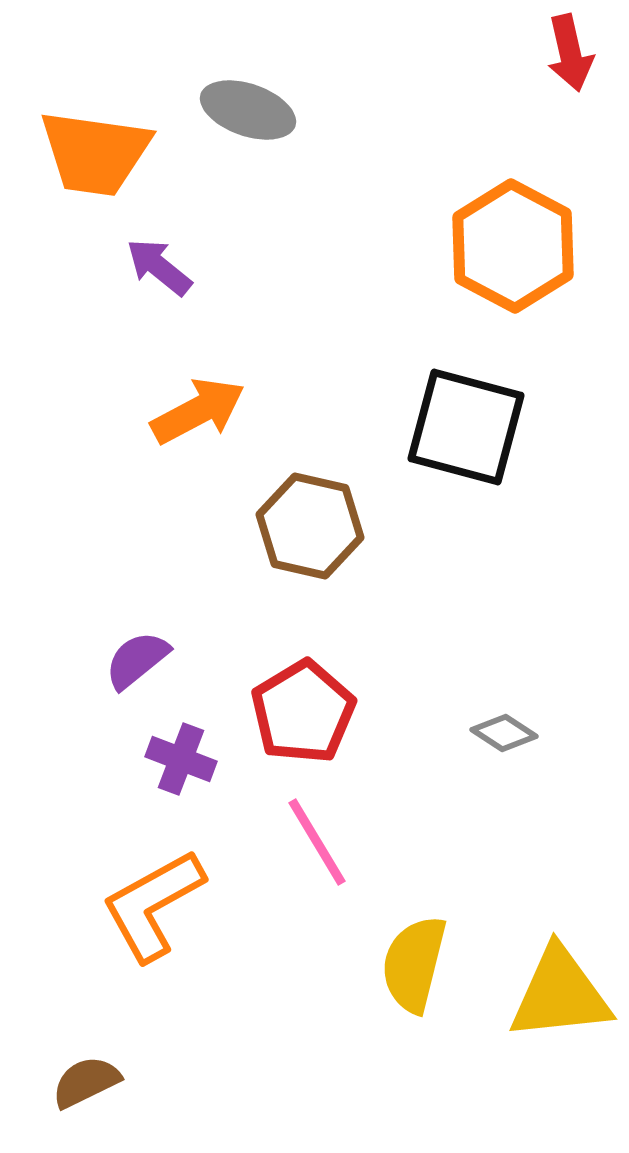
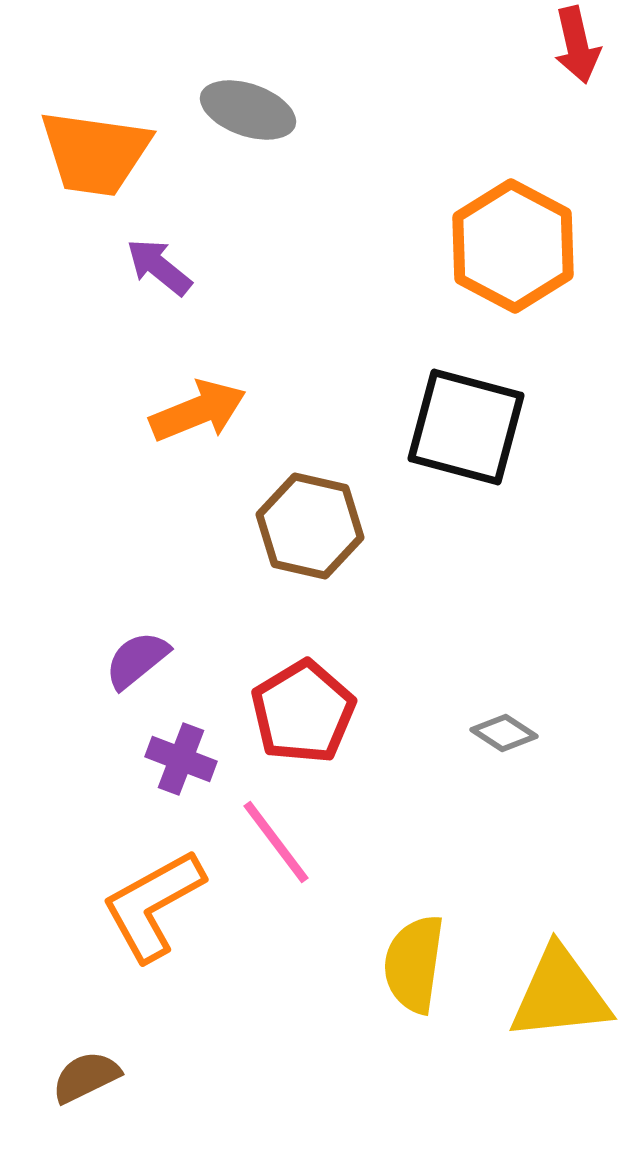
red arrow: moved 7 px right, 8 px up
orange arrow: rotated 6 degrees clockwise
pink line: moved 41 px left; rotated 6 degrees counterclockwise
yellow semicircle: rotated 6 degrees counterclockwise
brown semicircle: moved 5 px up
